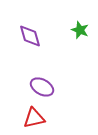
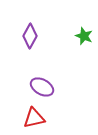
green star: moved 4 px right, 6 px down
purple diamond: rotated 45 degrees clockwise
